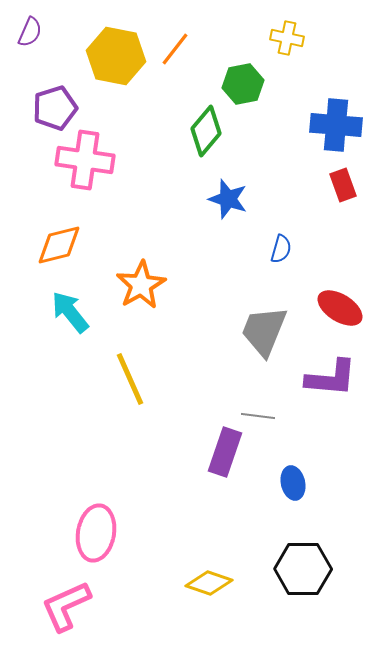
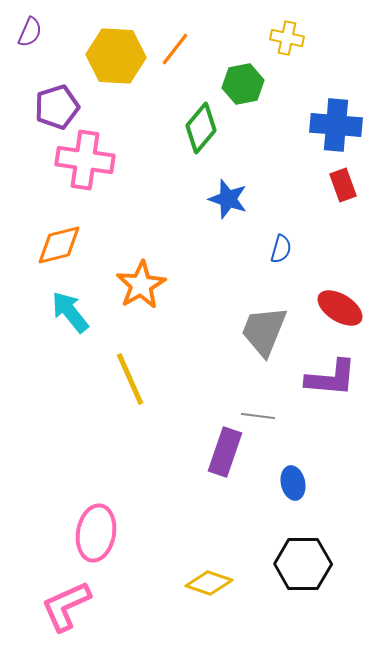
yellow hexagon: rotated 8 degrees counterclockwise
purple pentagon: moved 2 px right, 1 px up
green diamond: moved 5 px left, 3 px up
black hexagon: moved 5 px up
